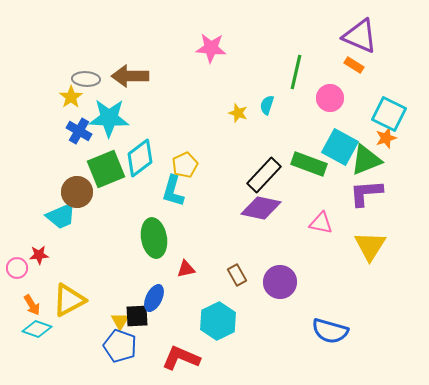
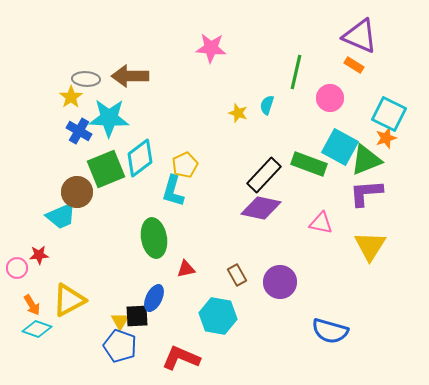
cyan hexagon at (218, 321): moved 5 px up; rotated 24 degrees counterclockwise
